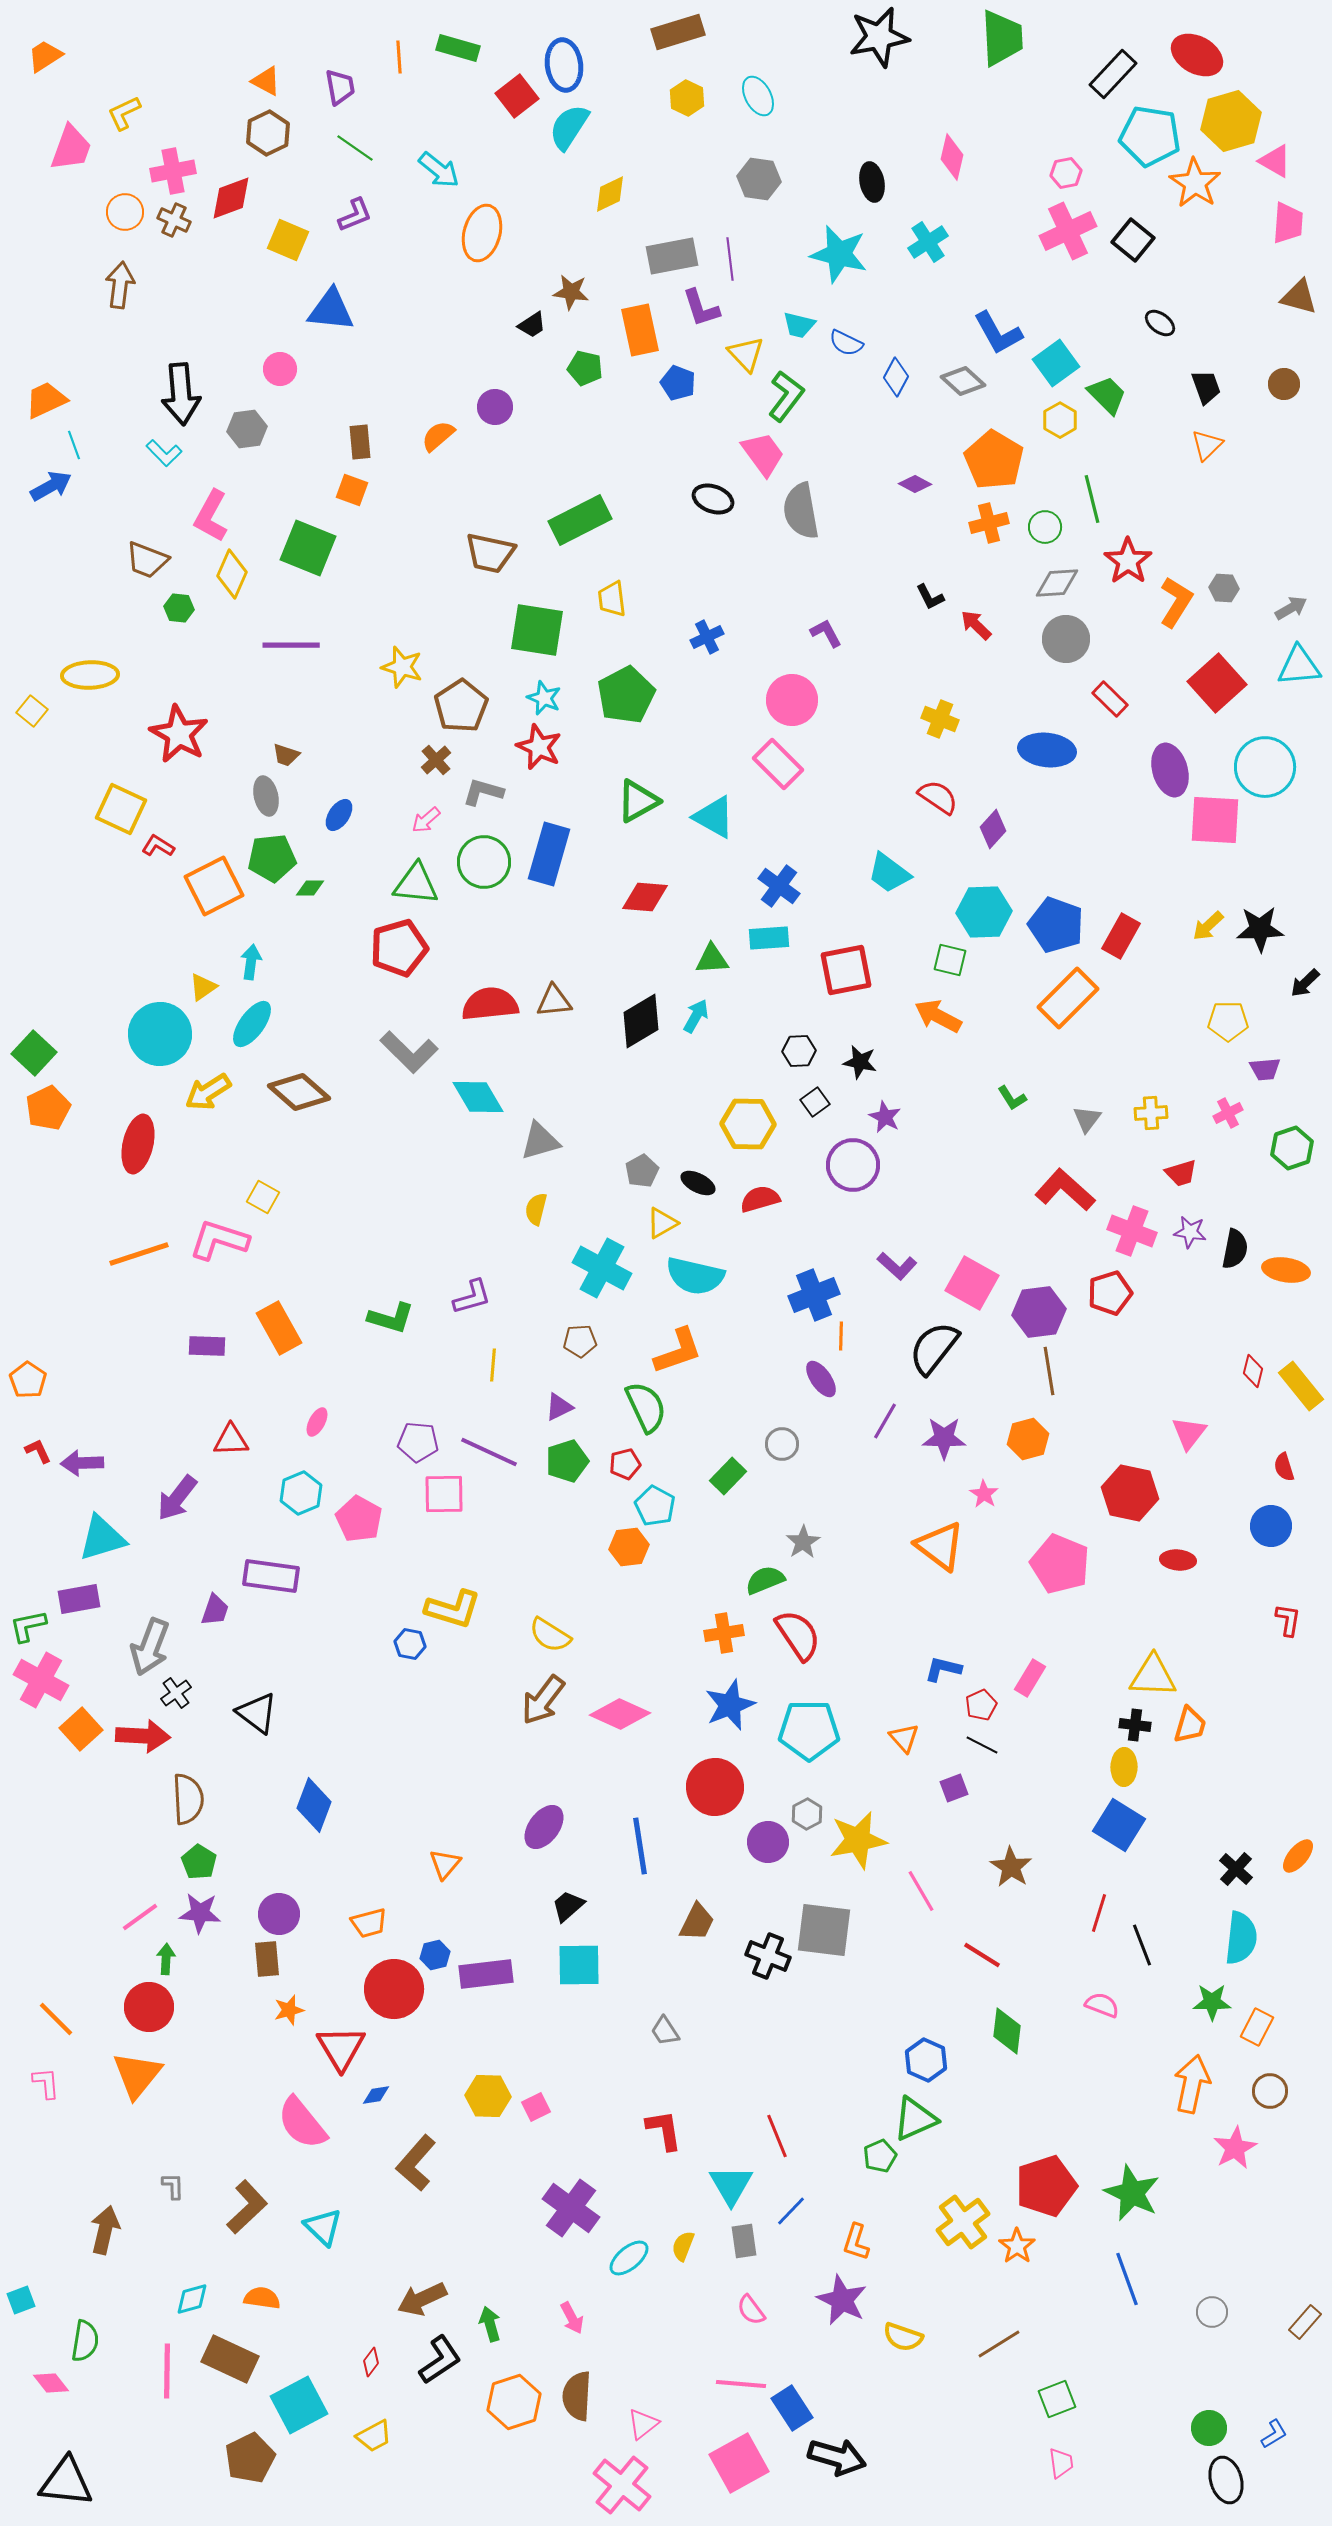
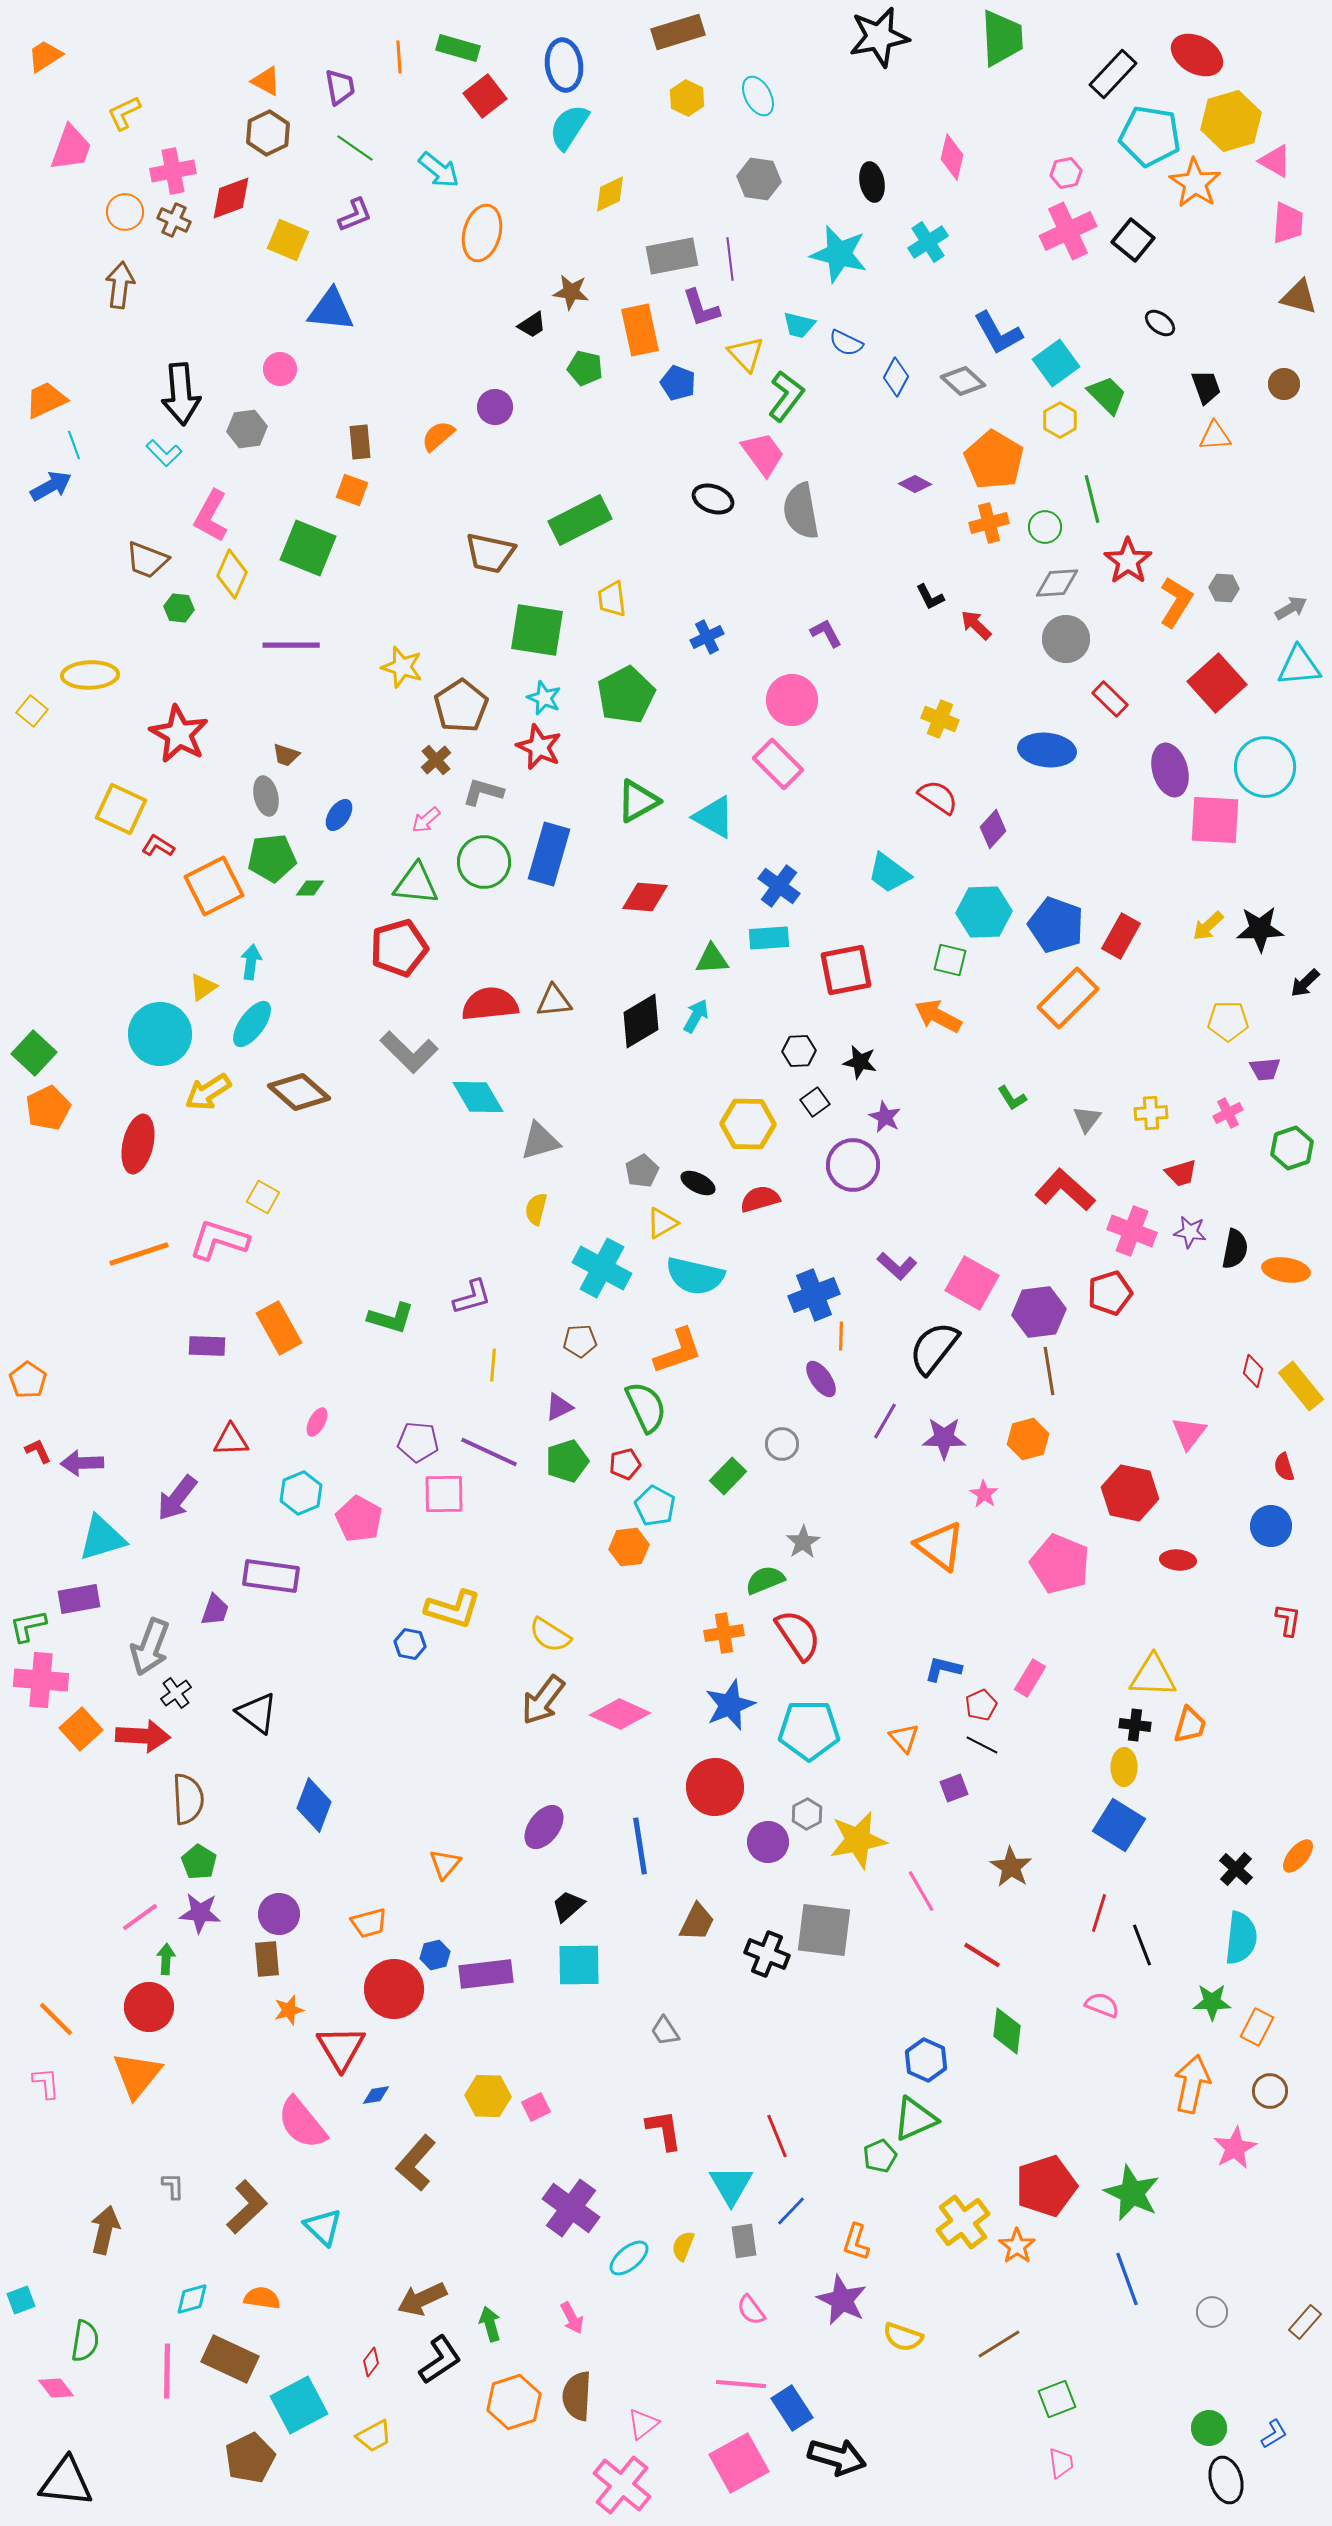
red square at (517, 96): moved 32 px left
orange triangle at (1207, 445): moved 8 px right, 9 px up; rotated 40 degrees clockwise
pink cross at (41, 1680): rotated 24 degrees counterclockwise
black cross at (768, 1956): moved 1 px left, 2 px up
pink diamond at (51, 2383): moved 5 px right, 5 px down
